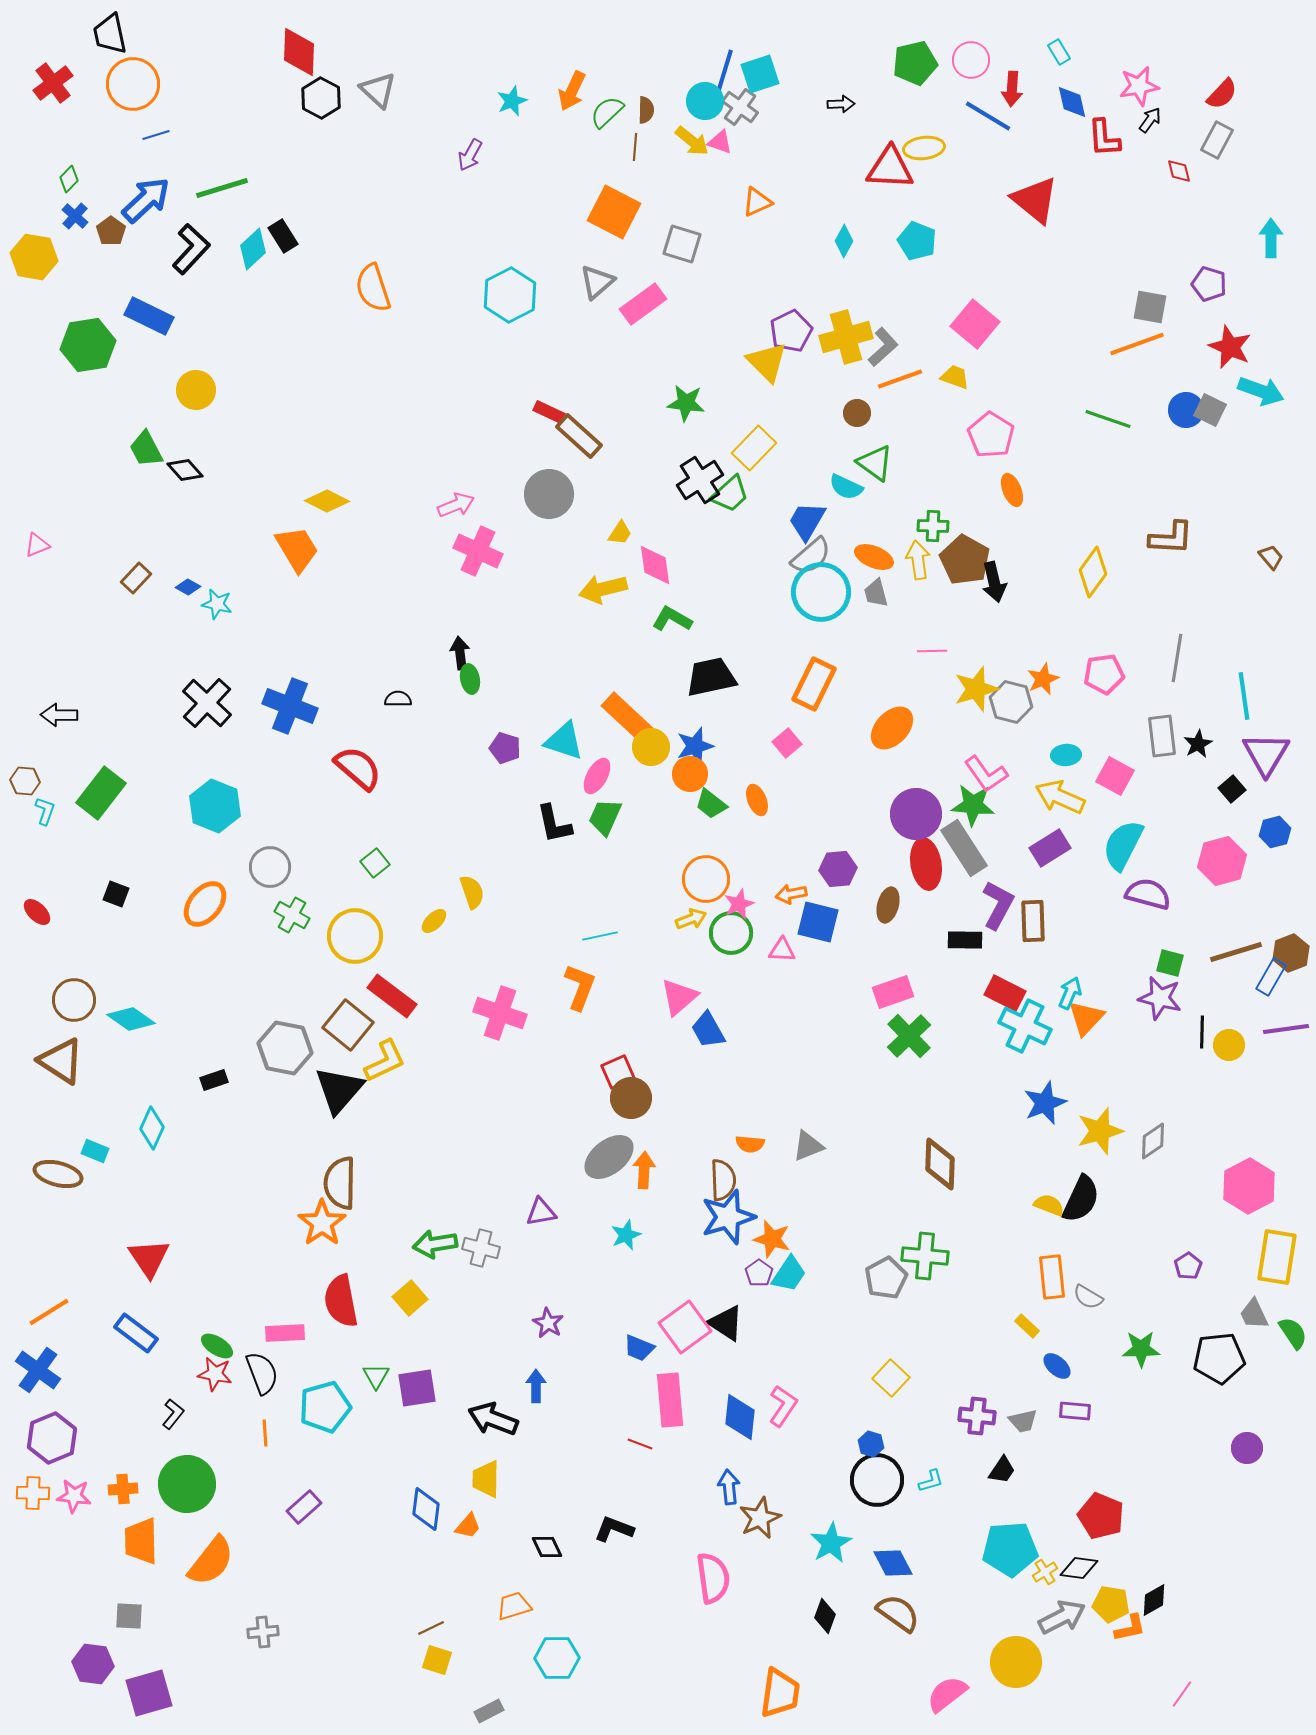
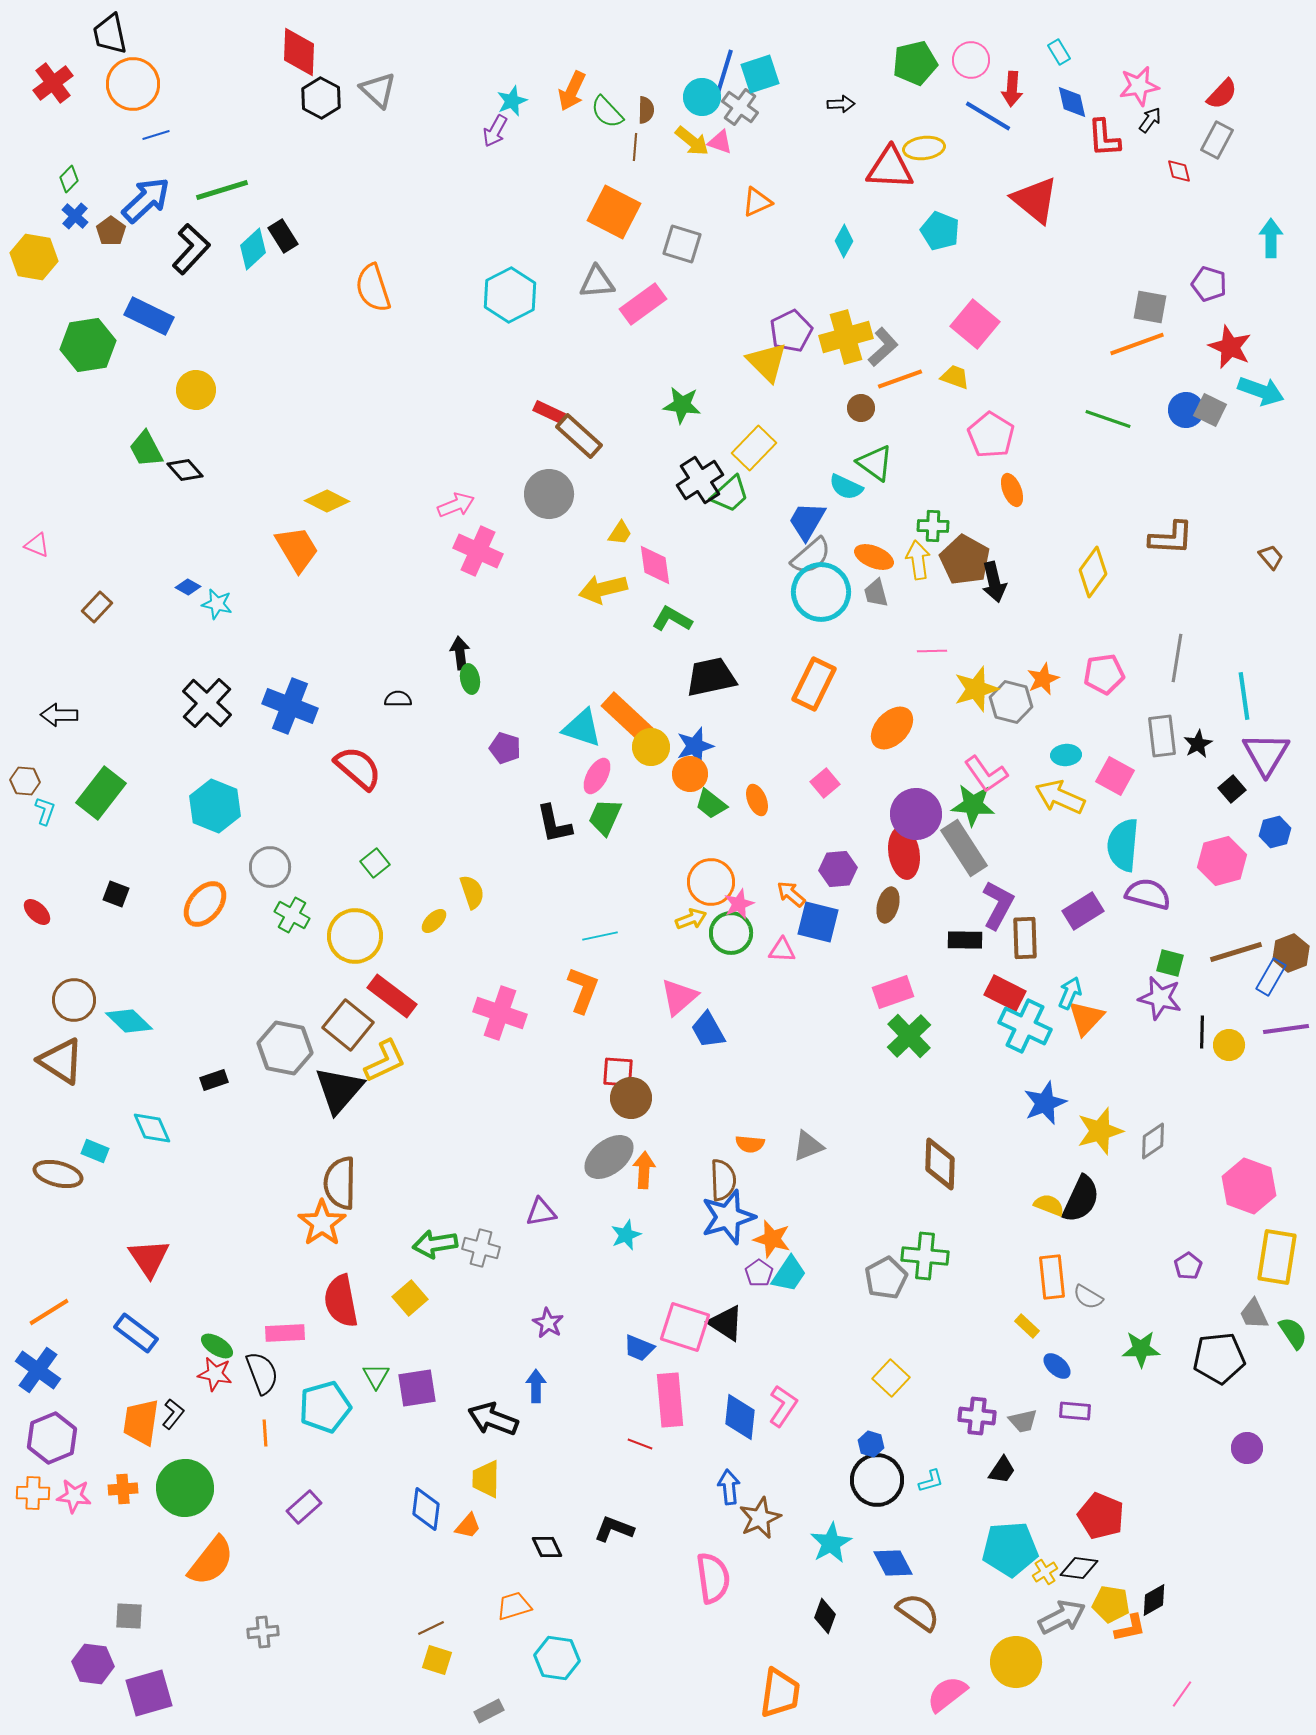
cyan circle at (705, 101): moved 3 px left, 4 px up
green semicircle at (607, 112): rotated 90 degrees counterclockwise
purple arrow at (470, 155): moved 25 px right, 24 px up
green line at (222, 188): moved 2 px down
cyan pentagon at (917, 241): moved 23 px right, 10 px up
gray triangle at (597, 282): rotated 36 degrees clockwise
green star at (686, 403): moved 4 px left, 2 px down
brown circle at (857, 413): moved 4 px right, 5 px up
pink triangle at (37, 545): rotated 44 degrees clockwise
brown rectangle at (136, 578): moved 39 px left, 29 px down
cyan triangle at (564, 741): moved 18 px right, 13 px up
pink square at (787, 743): moved 38 px right, 40 px down
cyan semicircle at (1123, 845): rotated 22 degrees counterclockwise
purple rectangle at (1050, 848): moved 33 px right, 63 px down
red ellipse at (926, 864): moved 22 px left, 11 px up
orange circle at (706, 879): moved 5 px right, 3 px down
orange arrow at (791, 894): rotated 52 degrees clockwise
brown rectangle at (1033, 921): moved 8 px left, 17 px down
orange L-shape at (580, 987): moved 3 px right, 3 px down
cyan diamond at (131, 1019): moved 2 px left, 2 px down; rotated 9 degrees clockwise
red square at (618, 1072): rotated 28 degrees clockwise
cyan diamond at (152, 1128): rotated 48 degrees counterclockwise
pink hexagon at (1249, 1186): rotated 12 degrees counterclockwise
pink square at (685, 1327): rotated 36 degrees counterclockwise
green circle at (187, 1484): moved 2 px left, 4 px down
orange trapezoid at (141, 1541): moved 119 px up; rotated 9 degrees clockwise
brown semicircle at (898, 1613): moved 20 px right, 1 px up
cyan hexagon at (557, 1658): rotated 9 degrees clockwise
